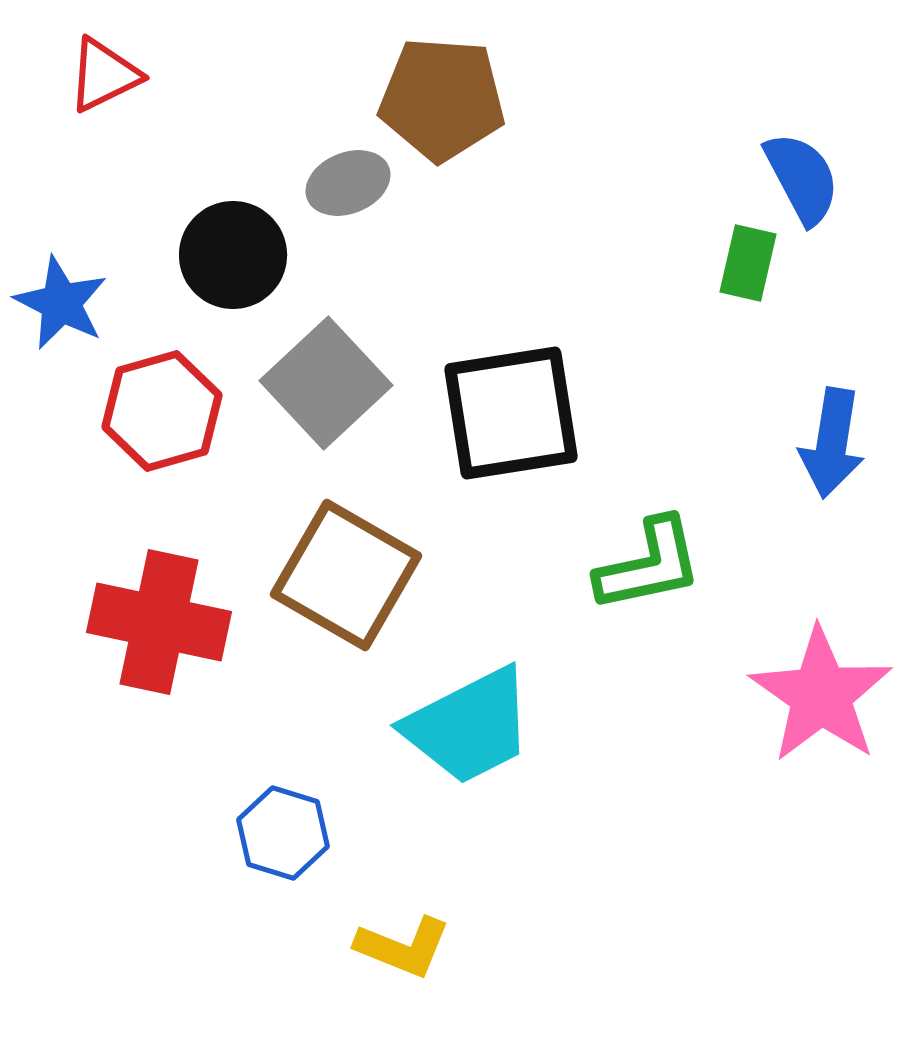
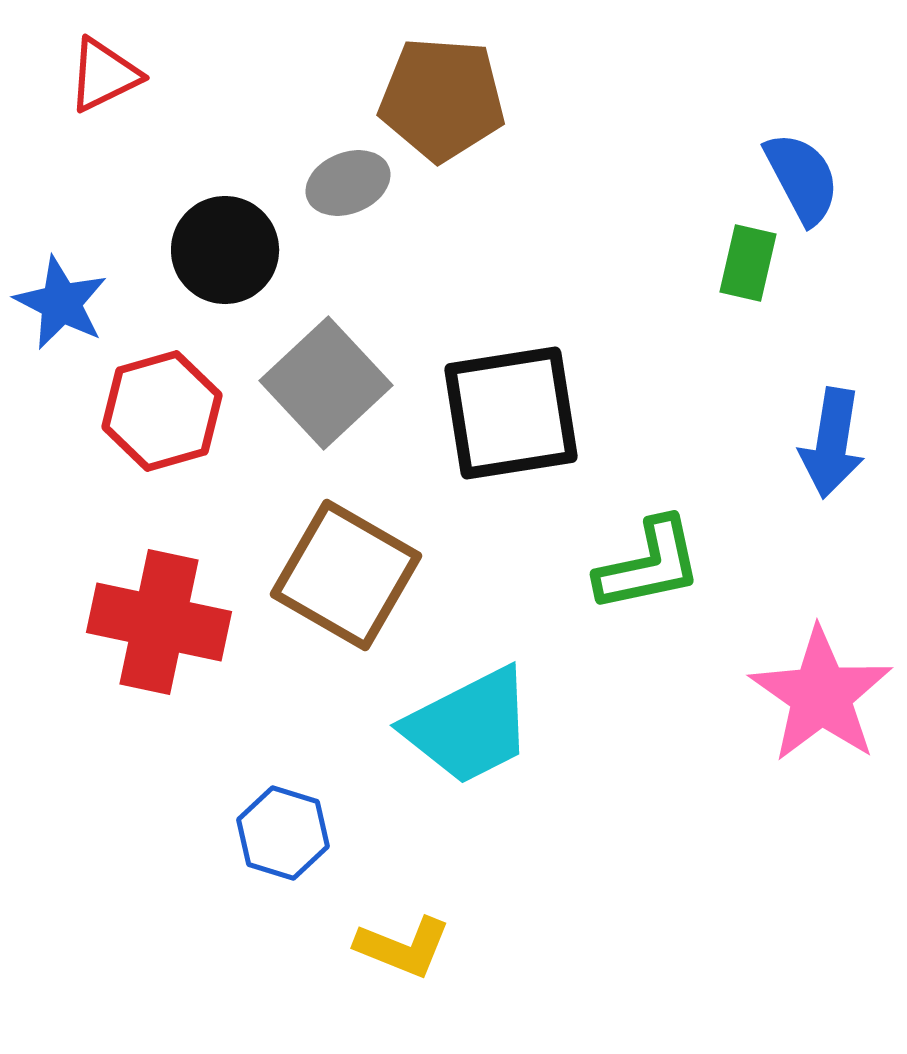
black circle: moved 8 px left, 5 px up
